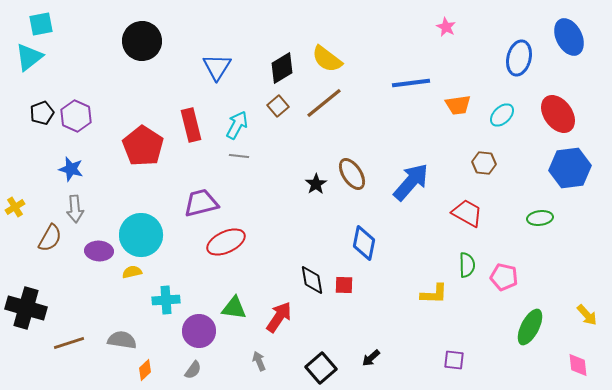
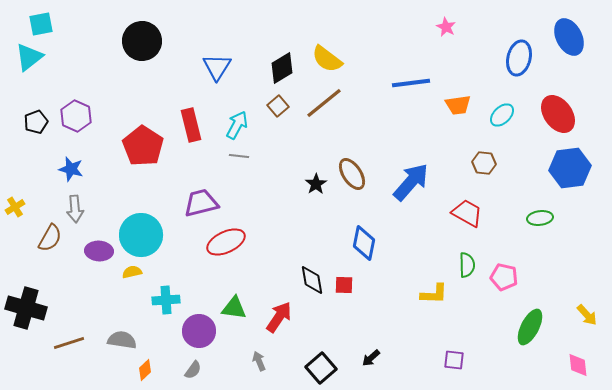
black pentagon at (42, 113): moved 6 px left, 9 px down
